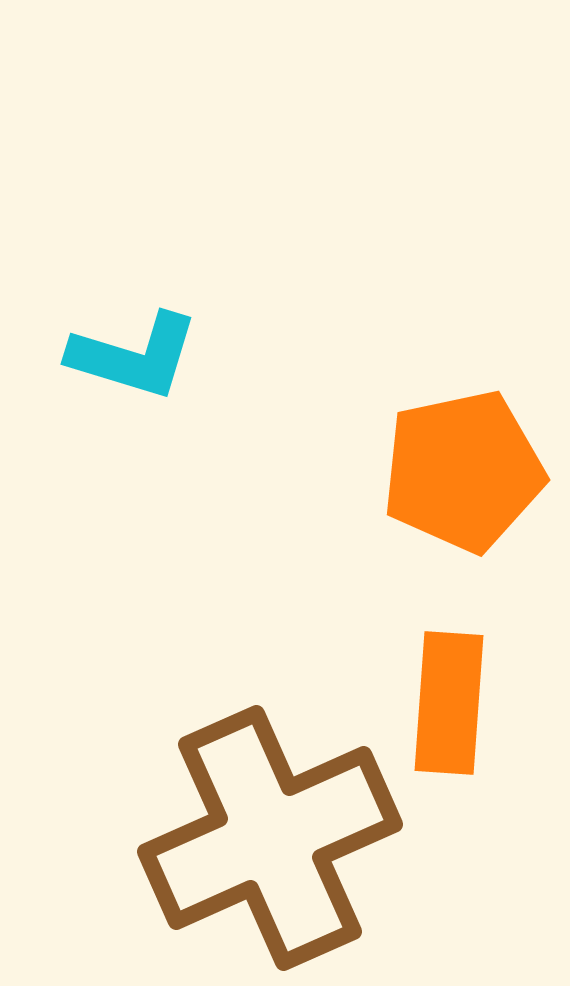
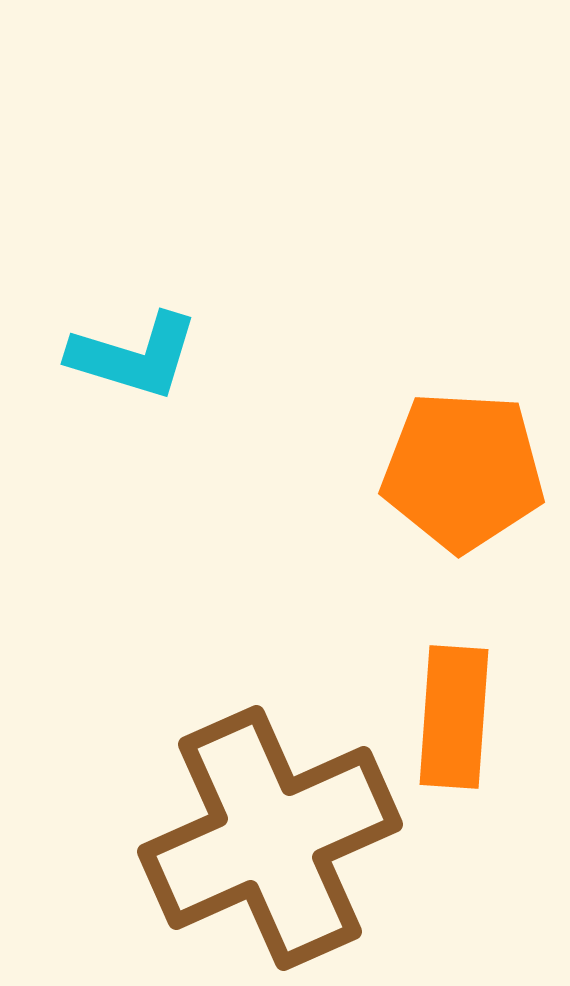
orange pentagon: rotated 15 degrees clockwise
orange rectangle: moved 5 px right, 14 px down
